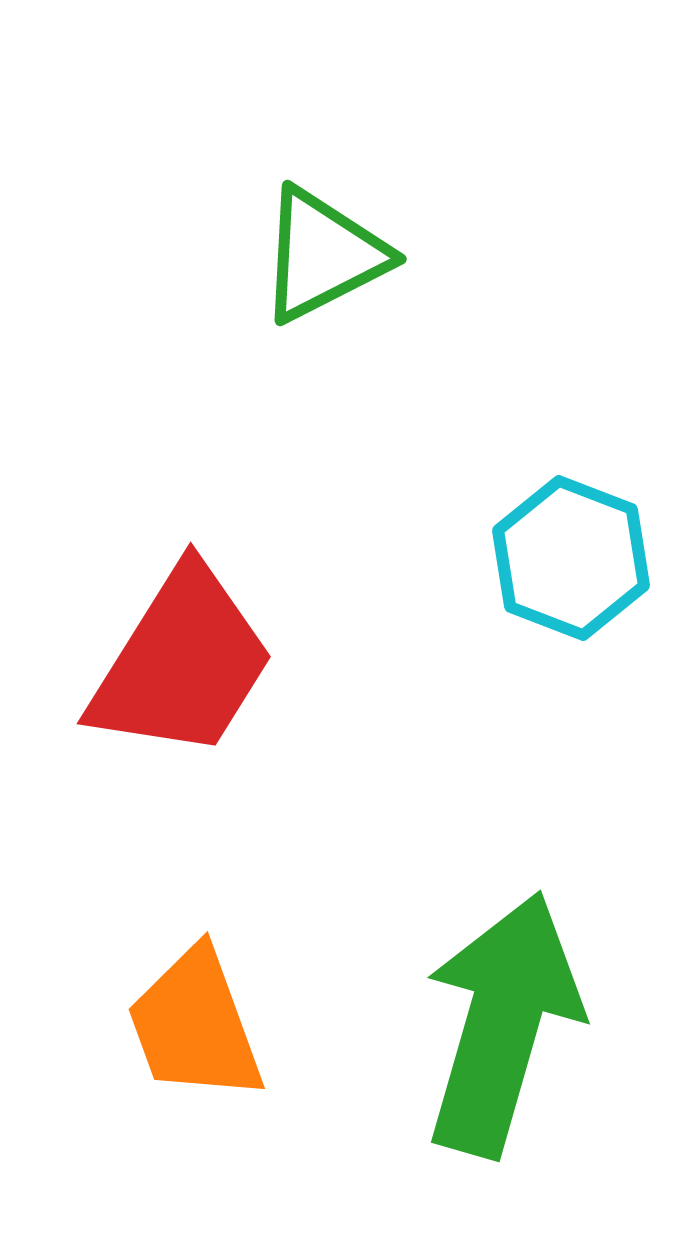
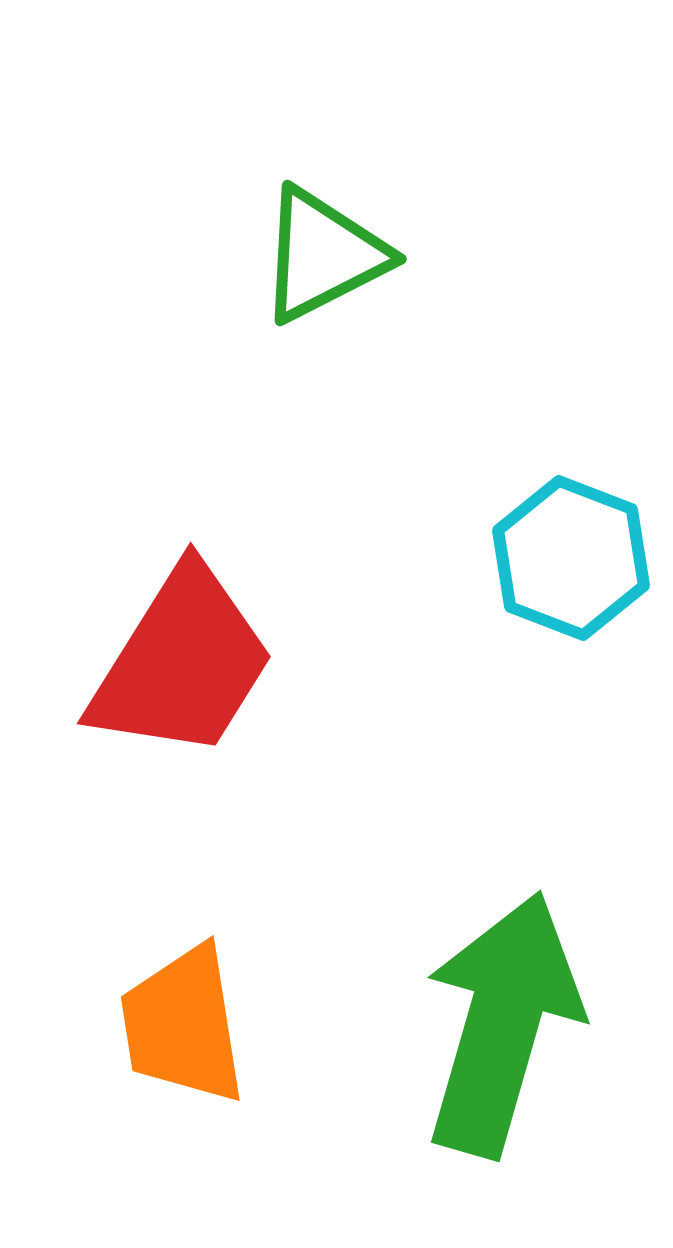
orange trapezoid: moved 12 px left; rotated 11 degrees clockwise
